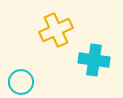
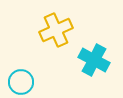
cyan cross: rotated 20 degrees clockwise
